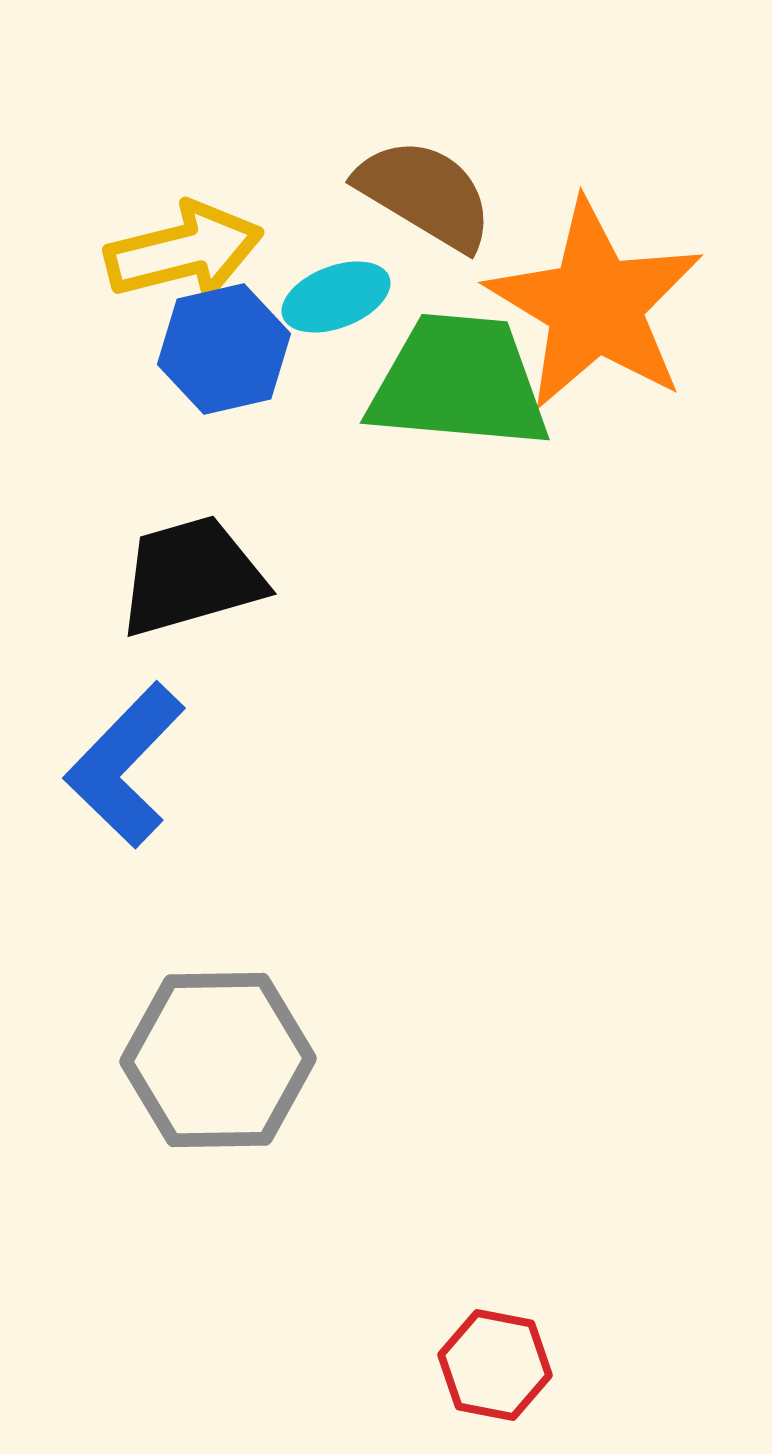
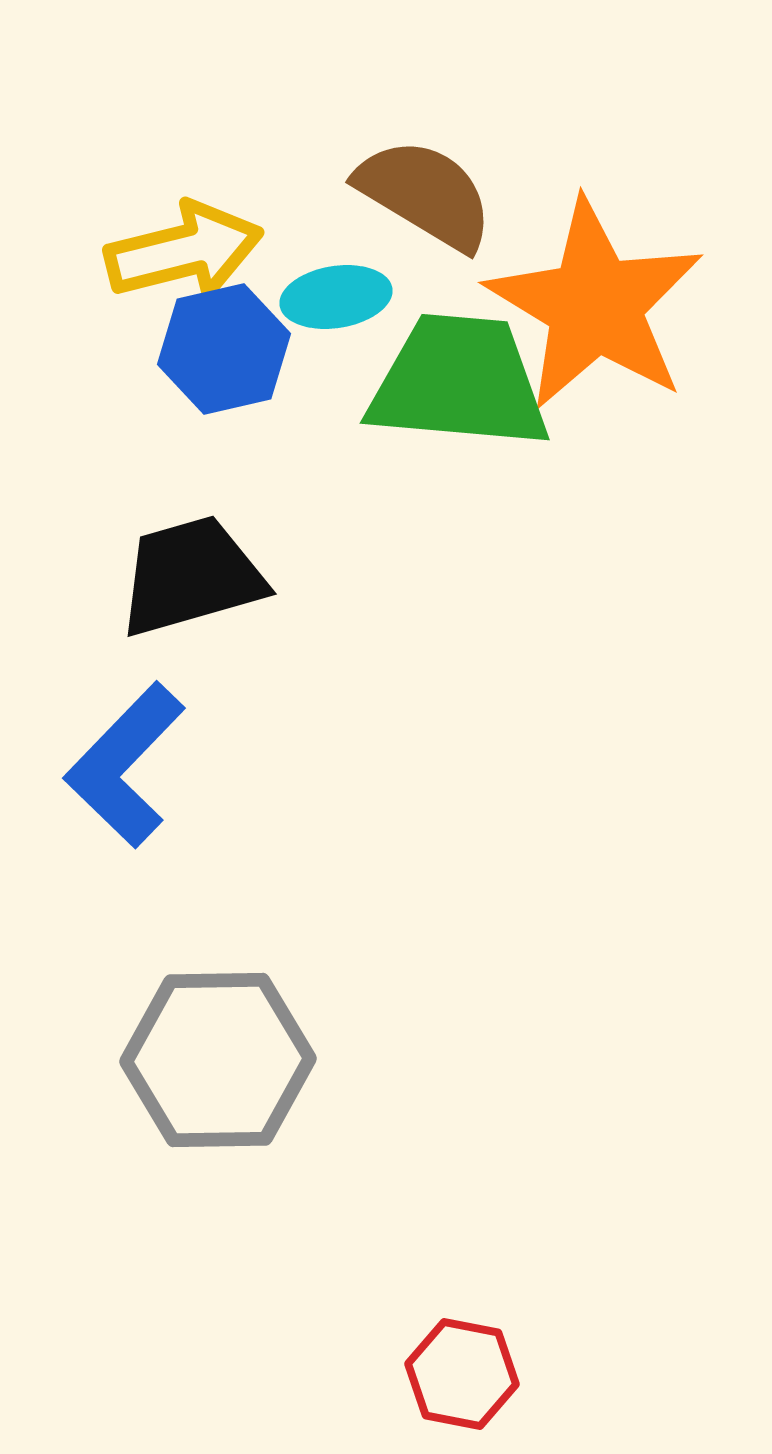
cyan ellipse: rotated 12 degrees clockwise
red hexagon: moved 33 px left, 9 px down
